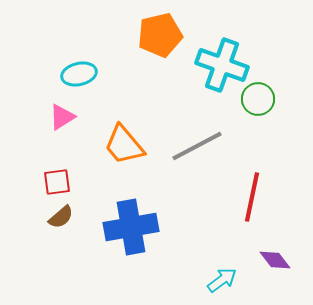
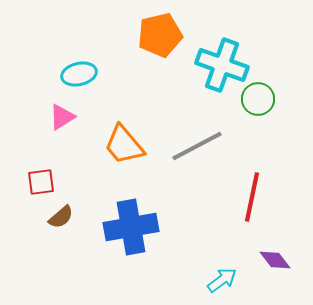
red square: moved 16 px left
